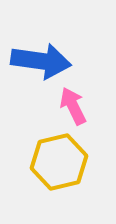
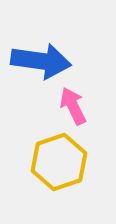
yellow hexagon: rotated 6 degrees counterclockwise
